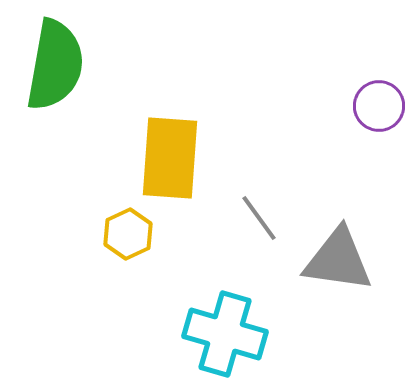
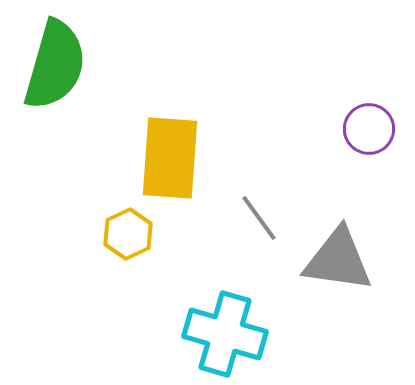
green semicircle: rotated 6 degrees clockwise
purple circle: moved 10 px left, 23 px down
